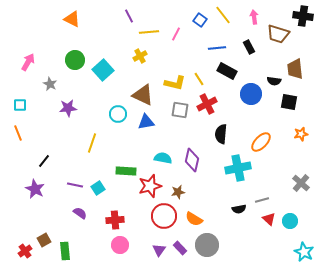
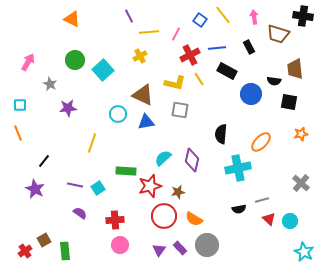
red cross at (207, 104): moved 17 px left, 49 px up
cyan semicircle at (163, 158): rotated 54 degrees counterclockwise
